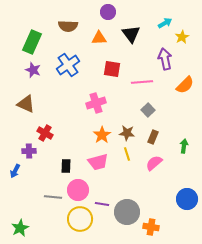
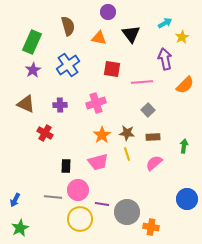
brown semicircle: rotated 108 degrees counterclockwise
orange triangle: rotated 14 degrees clockwise
purple star: rotated 21 degrees clockwise
brown rectangle: rotated 64 degrees clockwise
purple cross: moved 31 px right, 46 px up
blue arrow: moved 29 px down
